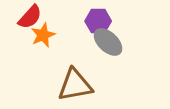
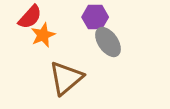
purple hexagon: moved 3 px left, 4 px up
gray ellipse: rotated 12 degrees clockwise
brown triangle: moved 9 px left, 7 px up; rotated 30 degrees counterclockwise
